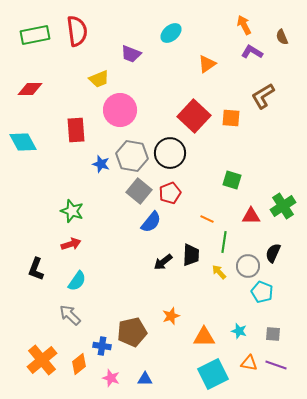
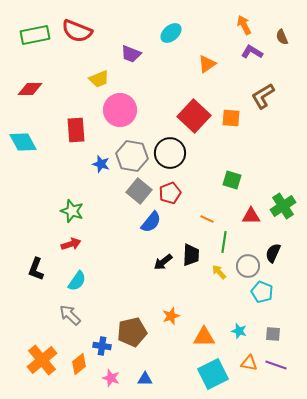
red semicircle at (77, 31): rotated 120 degrees clockwise
